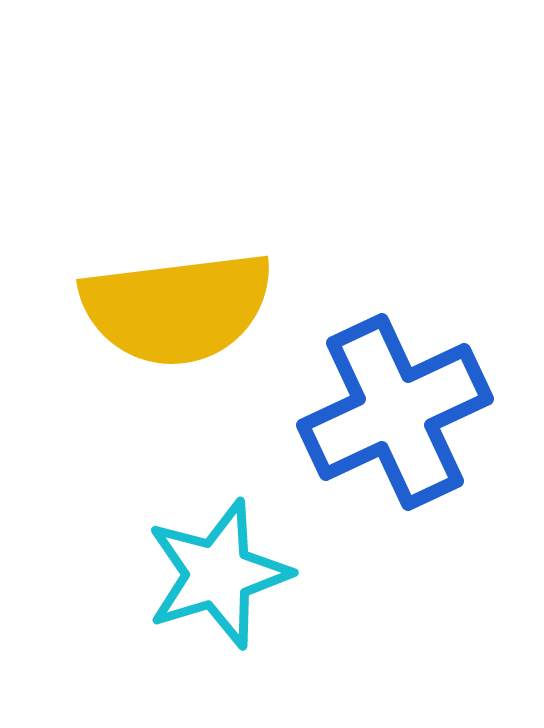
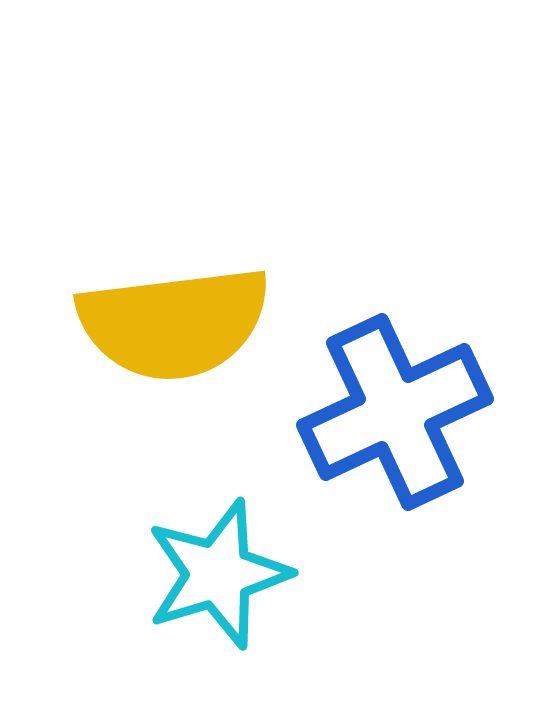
yellow semicircle: moved 3 px left, 15 px down
